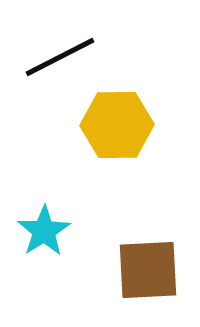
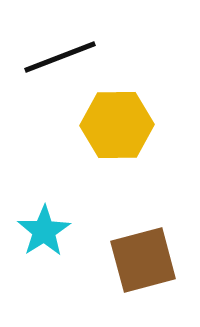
black line: rotated 6 degrees clockwise
brown square: moved 5 px left, 10 px up; rotated 12 degrees counterclockwise
